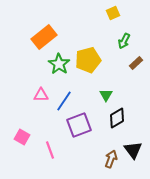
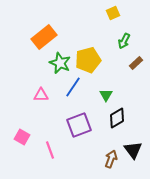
green star: moved 1 px right, 1 px up; rotated 10 degrees counterclockwise
blue line: moved 9 px right, 14 px up
